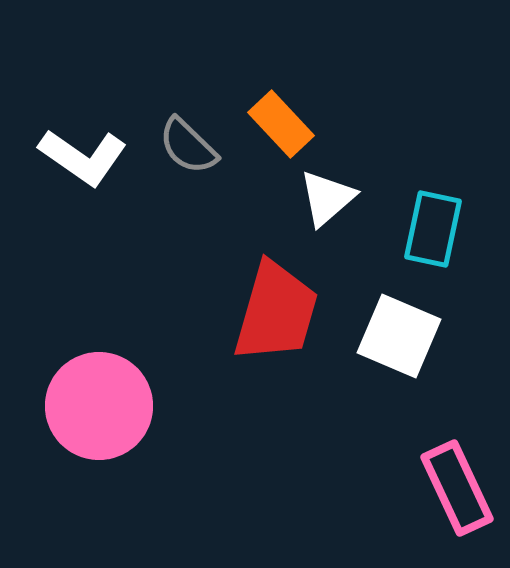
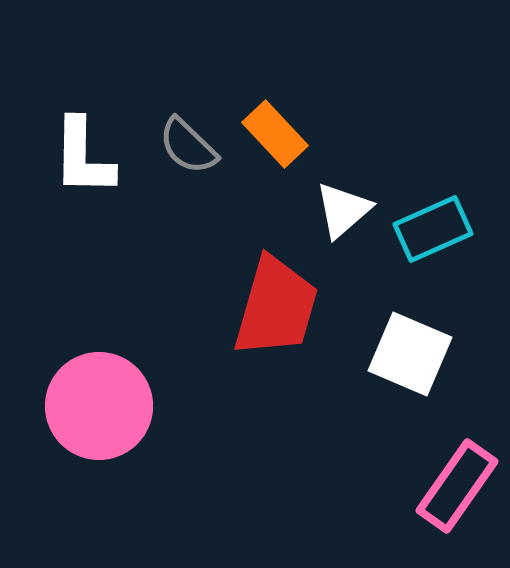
orange rectangle: moved 6 px left, 10 px down
white L-shape: rotated 56 degrees clockwise
white triangle: moved 16 px right, 12 px down
cyan rectangle: rotated 54 degrees clockwise
red trapezoid: moved 5 px up
white square: moved 11 px right, 18 px down
pink rectangle: moved 2 px up; rotated 60 degrees clockwise
